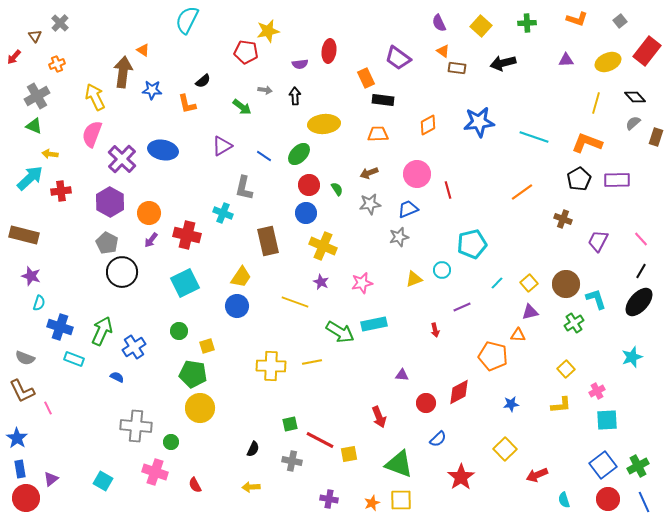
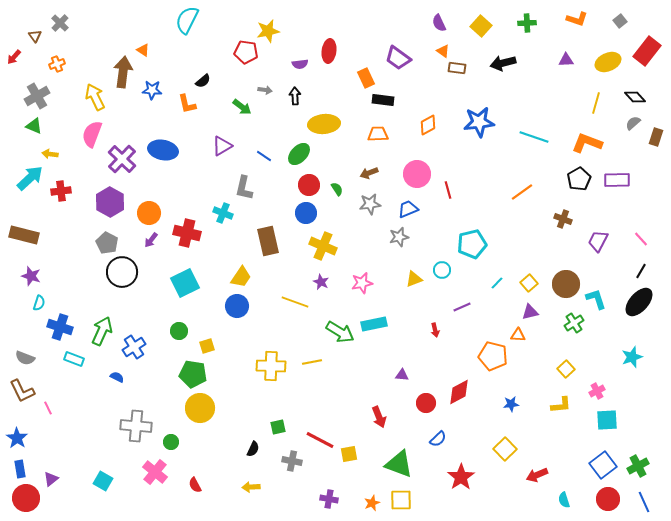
red cross at (187, 235): moved 2 px up
green square at (290, 424): moved 12 px left, 3 px down
pink cross at (155, 472): rotated 20 degrees clockwise
